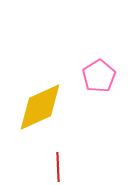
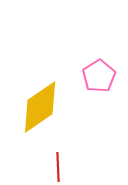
yellow diamond: rotated 10 degrees counterclockwise
